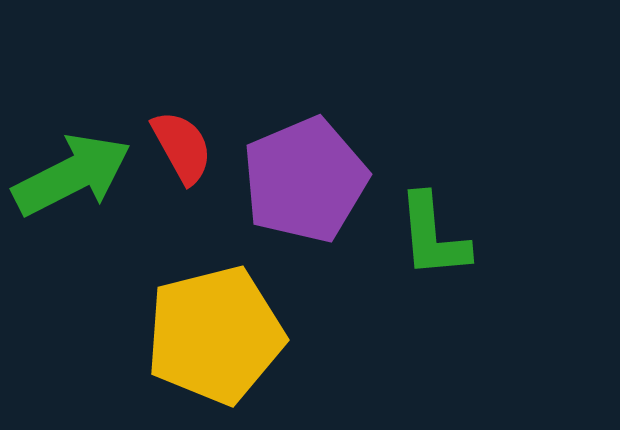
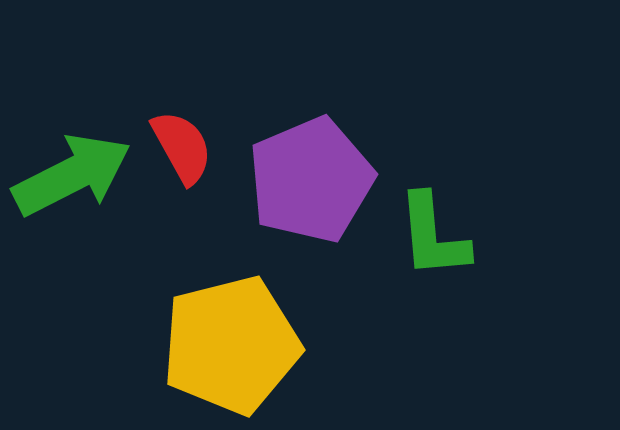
purple pentagon: moved 6 px right
yellow pentagon: moved 16 px right, 10 px down
